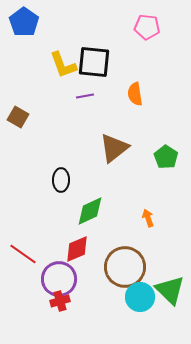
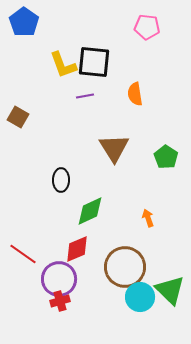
brown triangle: rotated 24 degrees counterclockwise
